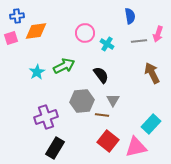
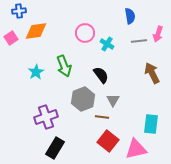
blue cross: moved 2 px right, 5 px up
pink square: rotated 16 degrees counterclockwise
green arrow: rotated 95 degrees clockwise
cyan star: moved 1 px left
gray hexagon: moved 1 px right, 2 px up; rotated 15 degrees counterclockwise
brown line: moved 2 px down
cyan rectangle: rotated 36 degrees counterclockwise
pink triangle: moved 2 px down
